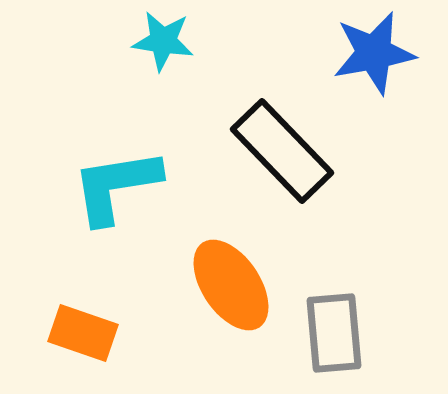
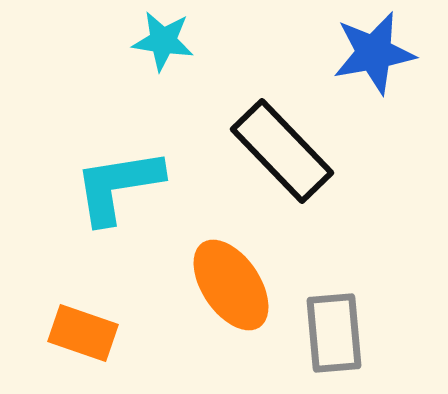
cyan L-shape: moved 2 px right
